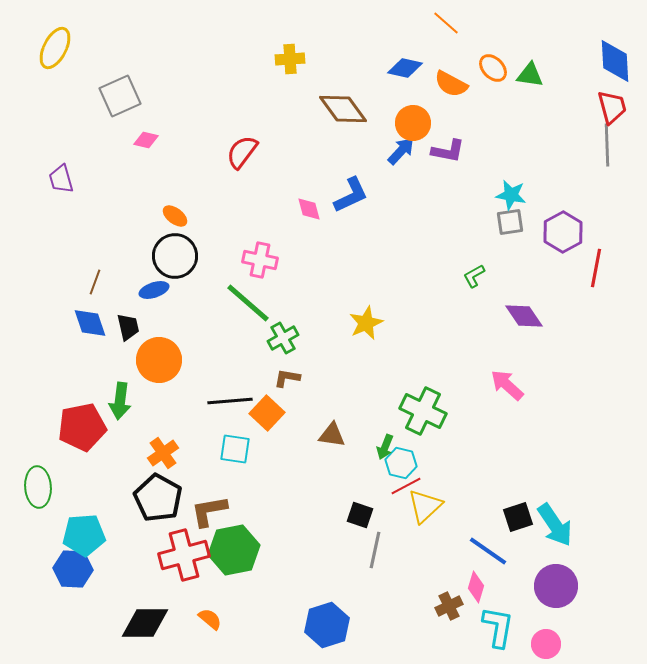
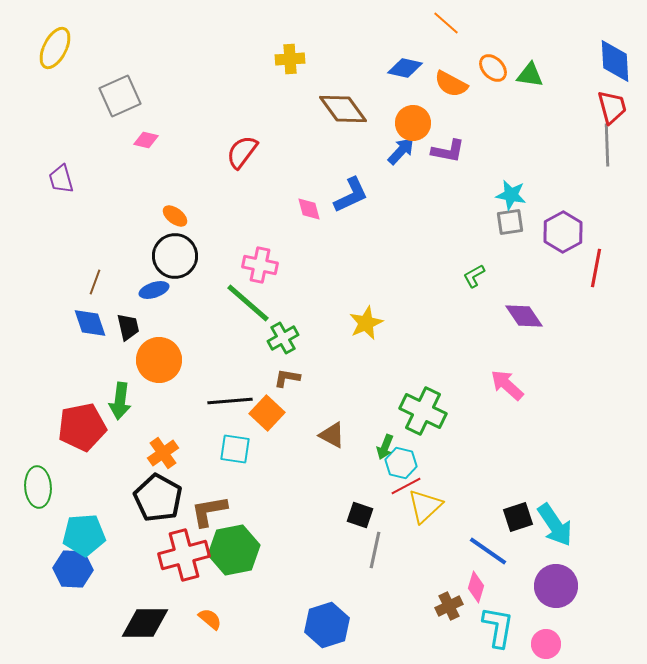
pink cross at (260, 260): moved 5 px down
brown triangle at (332, 435): rotated 20 degrees clockwise
